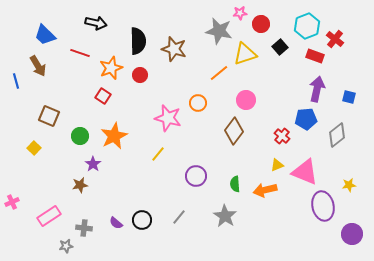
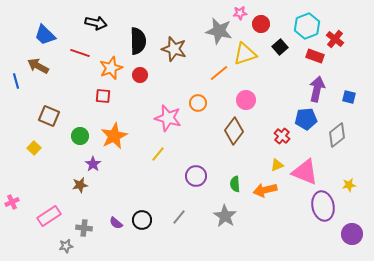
brown arrow at (38, 66): rotated 150 degrees clockwise
red square at (103, 96): rotated 28 degrees counterclockwise
